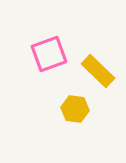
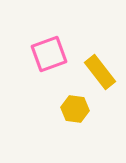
yellow rectangle: moved 2 px right, 1 px down; rotated 8 degrees clockwise
